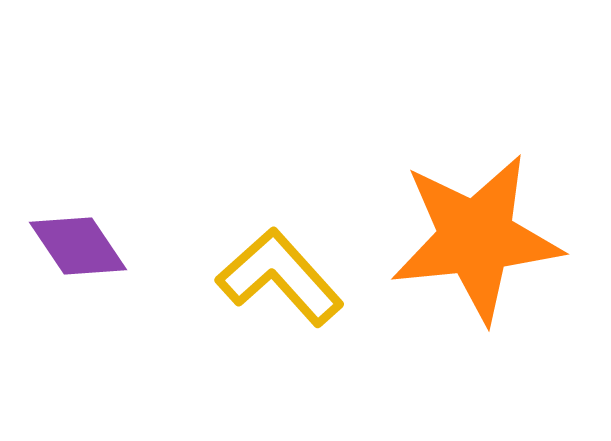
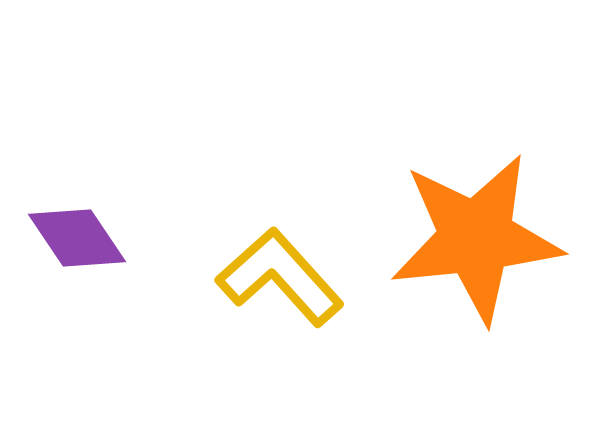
purple diamond: moved 1 px left, 8 px up
